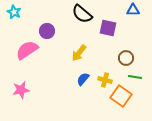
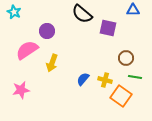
yellow arrow: moved 27 px left, 10 px down; rotated 18 degrees counterclockwise
